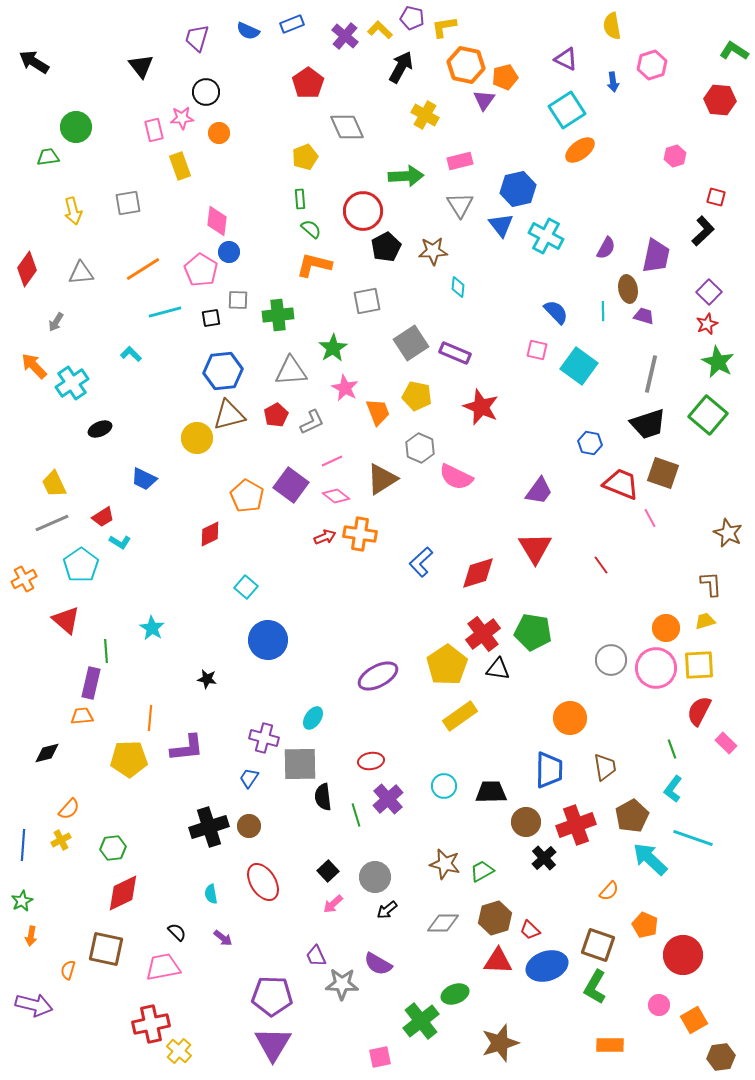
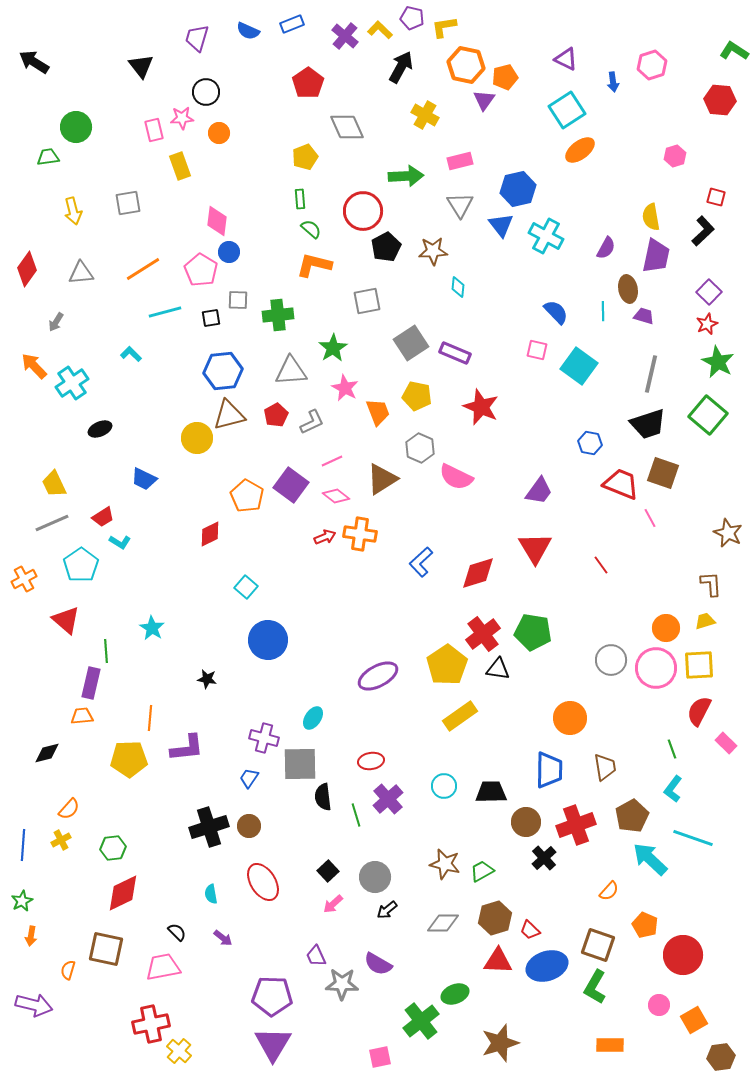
yellow semicircle at (612, 26): moved 39 px right, 191 px down
